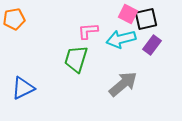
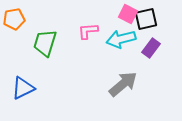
purple rectangle: moved 1 px left, 3 px down
green trapezoid: moved 31 px left, 16 px up
